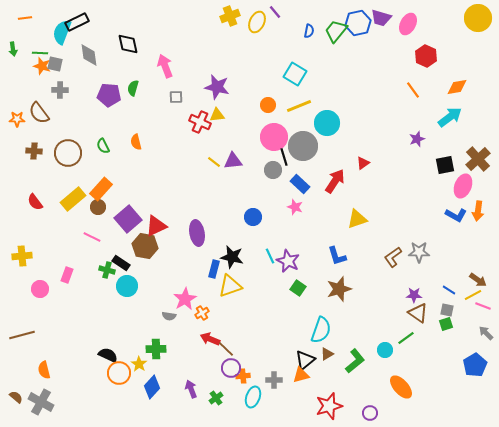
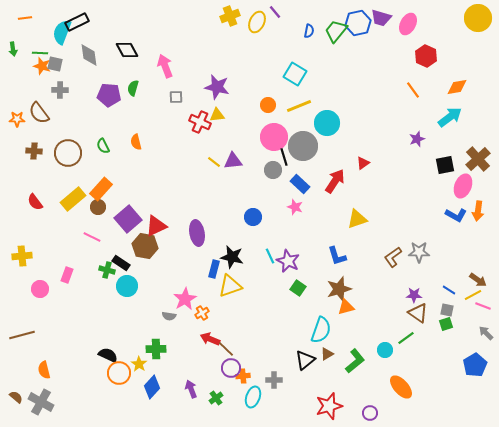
black diamond at (128, 44): moved 1 px left, 6 px down; rotated 15 degrees counterclockwise
orange triangle at (301, 375): moved 45 px right, 68 px up
